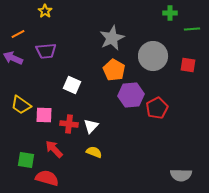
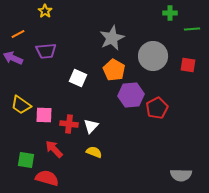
white square: moved 6 px right, 7 px up
